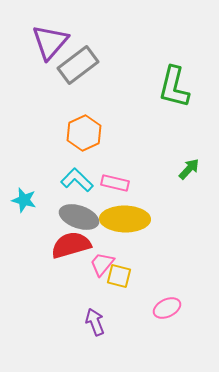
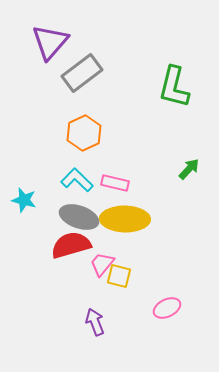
gray rectangle: moved 4 px right, 8 px down
